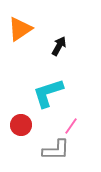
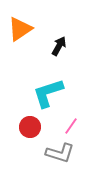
red circle: moved 9 px right, 2 px down
gray L-shape: moved 4 px right, 3 px down; rotated 16 degrees clockwise
